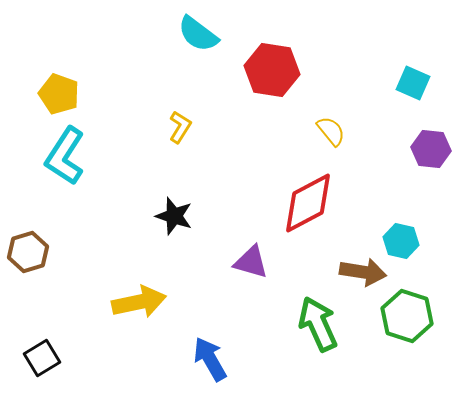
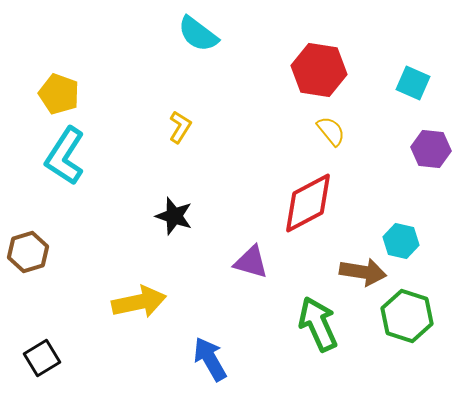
red hexagon: moved 47 px right
